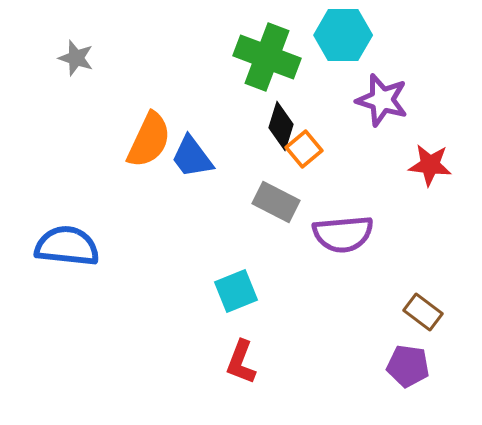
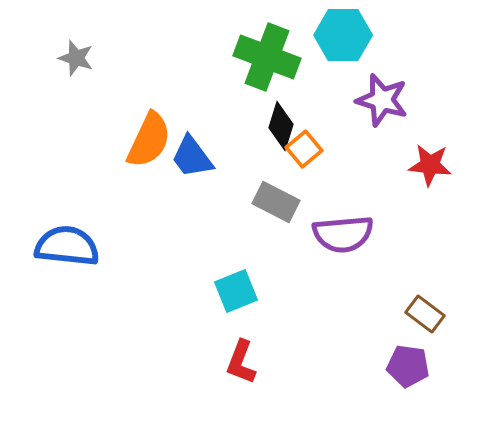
brown rectangle: moved 2 px right, 2 px down
